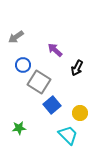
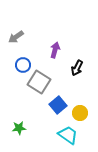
purple arrow: rotated 63 degrees clockwise
blue square: moved 6 px right
cyan trapezoid: rotated 10 degrees counterclockwise
